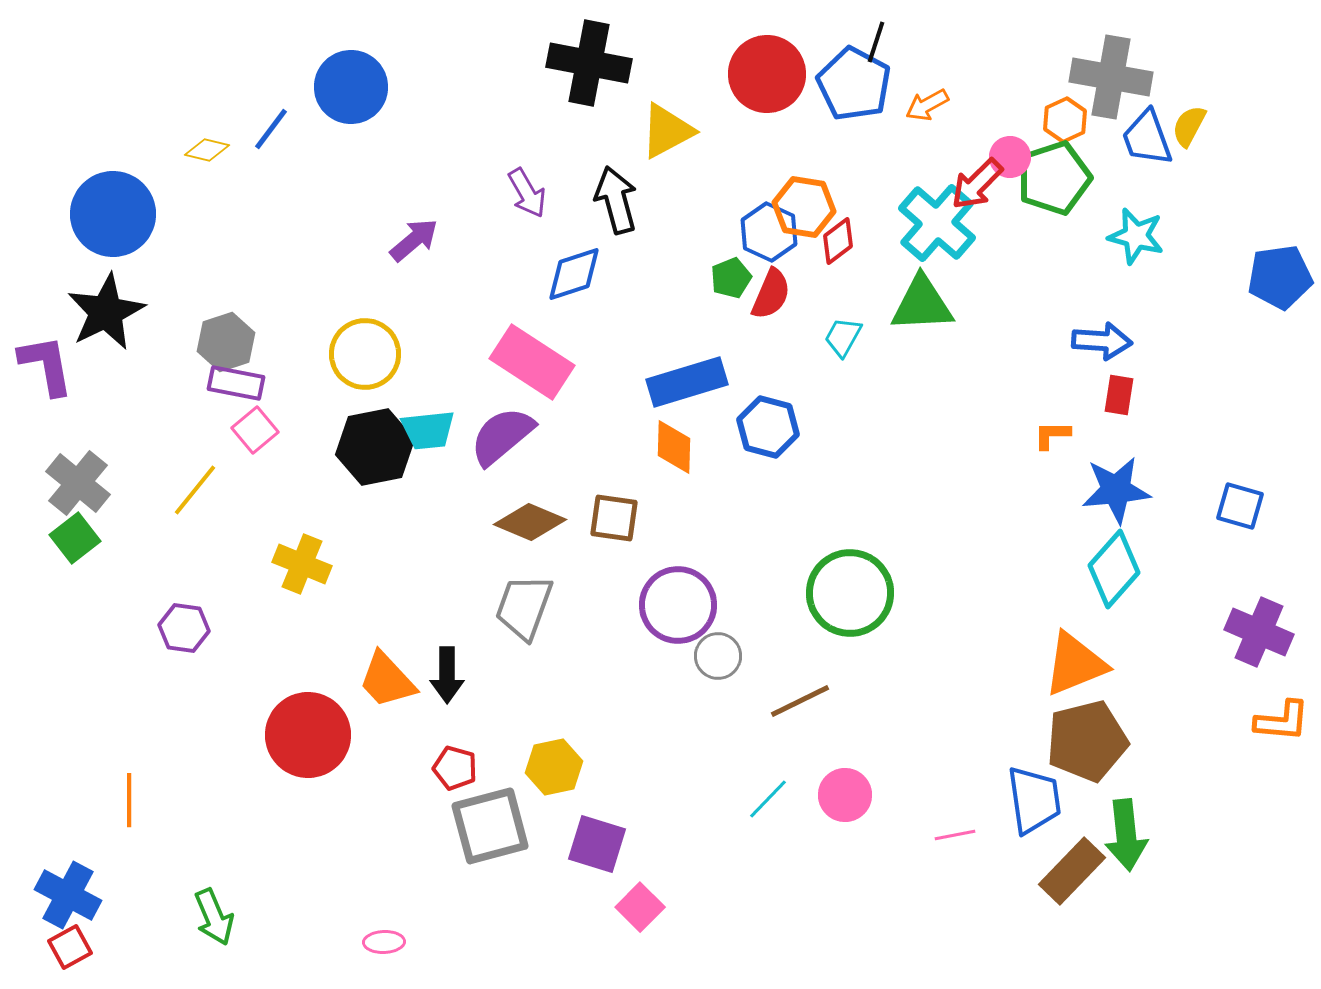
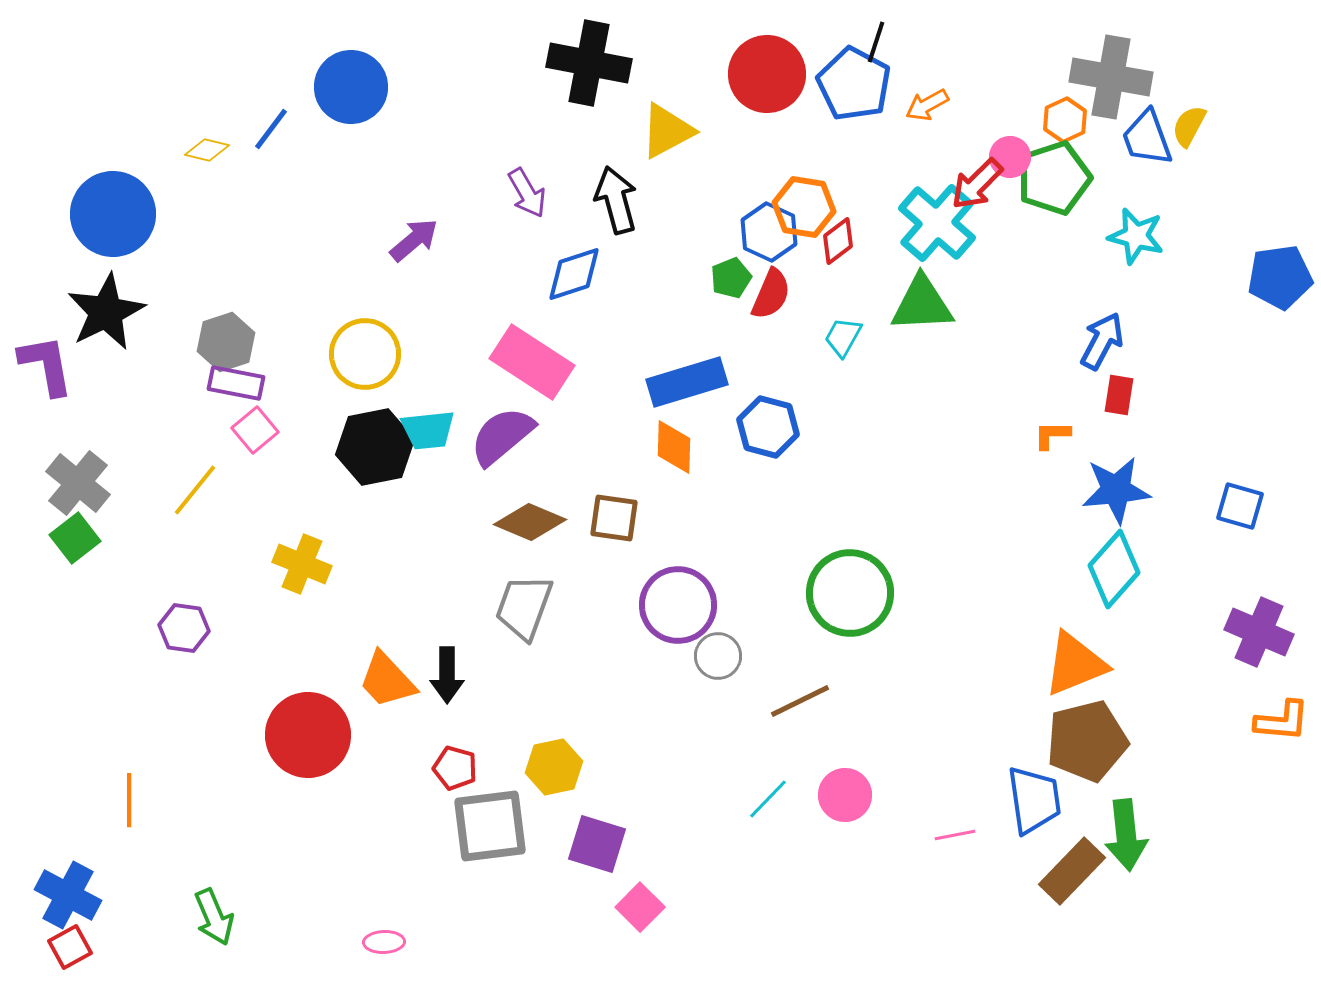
blue arrow at (1102, 341): rotated 66 degrees counterclockwise
gray square at (490, 826): rotated 8 degrees clockwise
